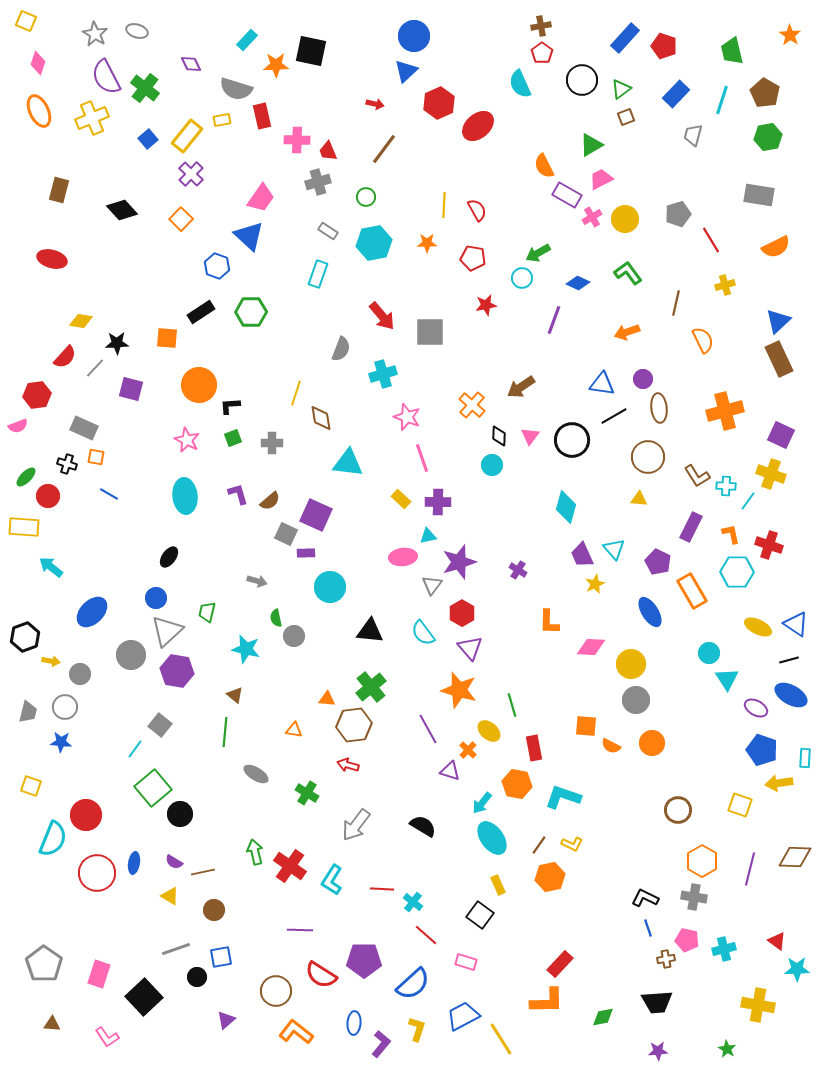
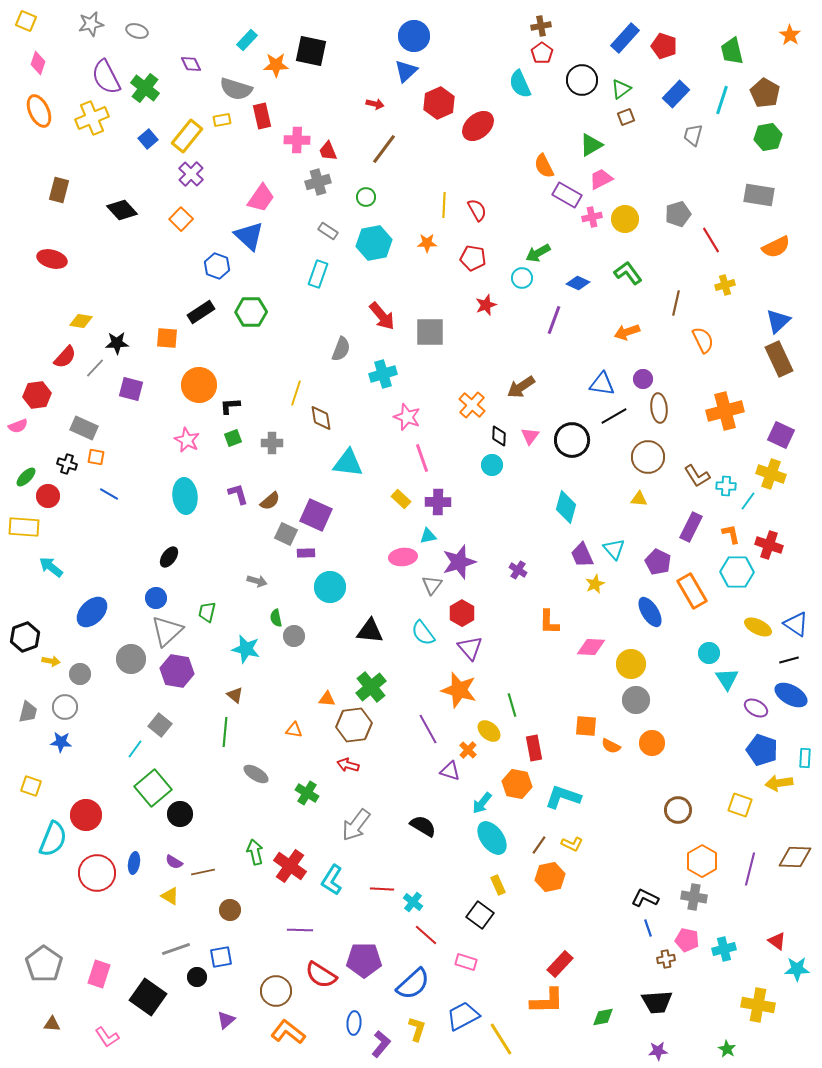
gray star at (95, 34): moved 4 px left, 10 px up; rotated 30 degrees clockwise
pink cross at (592, 217): rotated 18 degrees clockwise
red star at (486, 305): rotated 10 degrees counterclockwise
gray circle at (131, 655): moved 4 px down
brown circle at (214, 910): moved 16 px right
black square at (144, 997): moved 4 px right; rotated 12 degrees counterclockwise
orange L-shape at (296, 1032): moved 8 px left
